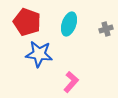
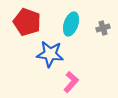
cyan ellipse: moved 2 px right
gray cross: moved 3 px left, 1 px up
blue star: moved 11 px right
